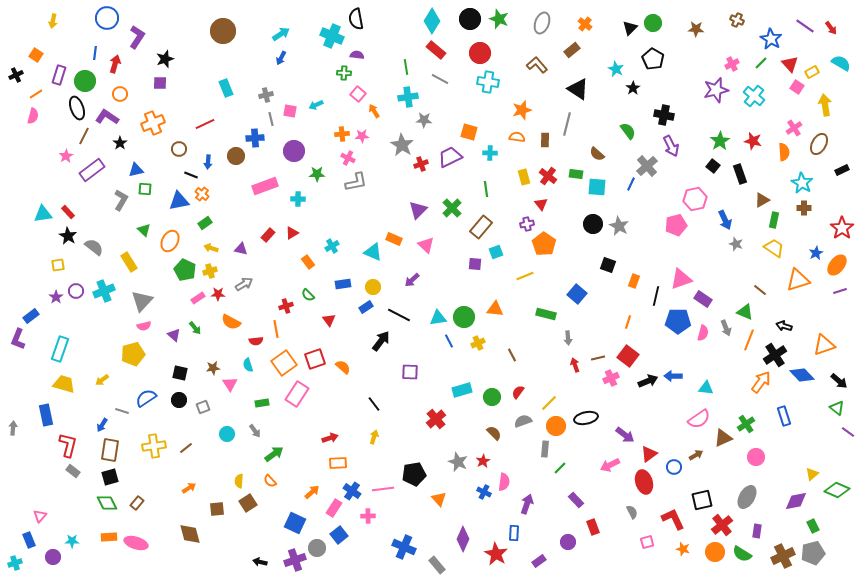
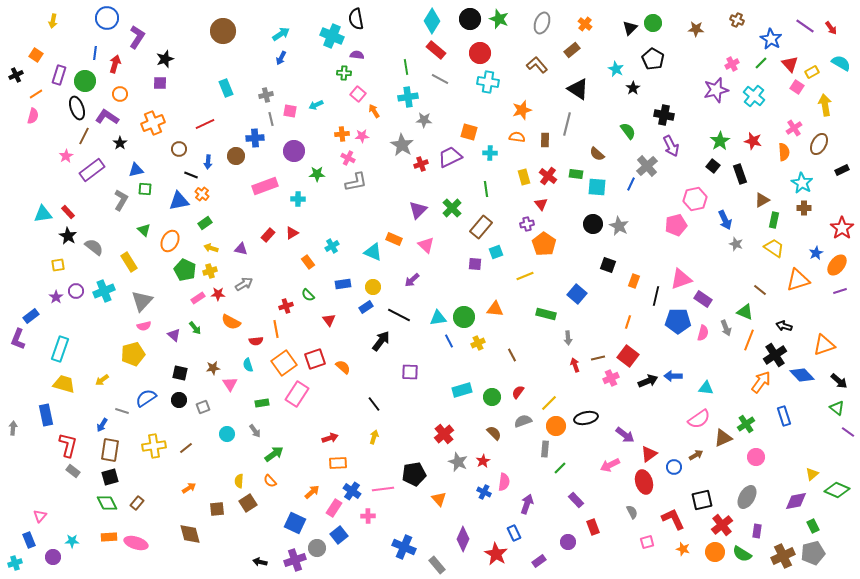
red cross at (436, 419): moved 8 px right, 15 px down
blue rectangle at (514, 533): rotated 28 degrees counterclockwise
